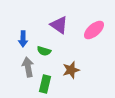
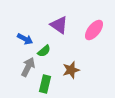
pink ellipse: rotated 10 degrees counterclockwise
blue arrow: moved 2 px right; rotated 63 degrees counterclockwise
green semicircle: rotated 56 degrees counterclockwise
gray arrow: rotated 36 degrees clockwise
